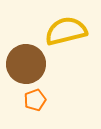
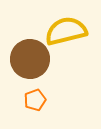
brown circle: moved 4 px right, 5 px up
